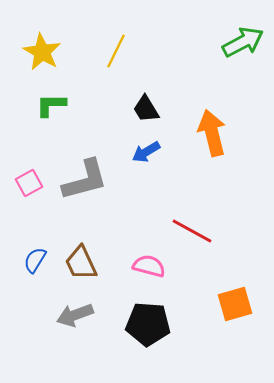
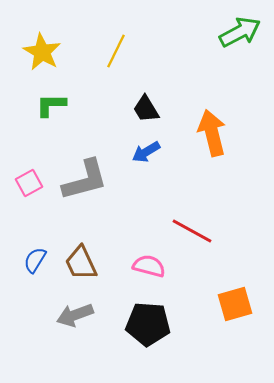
green arrow: moved 3 px left, 10 px up
